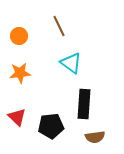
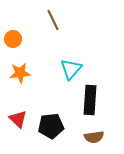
brown line: moved 6 px left, 6 px up
orange circle: moved 6 px left, 3 px down
cyan triangle: moved 6 px down; rotated 35 degrees clockwise
black rectangle: moved 6 px right, 4 px up
red triangle: moved 1 px right, 2 px down
brown semicircle: moved 1 px left
